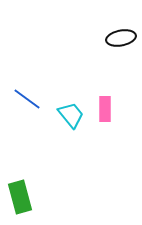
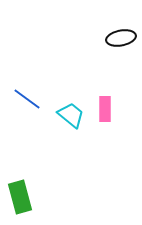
cyan trapezoid: rotated 12 degrees counterclockwise
